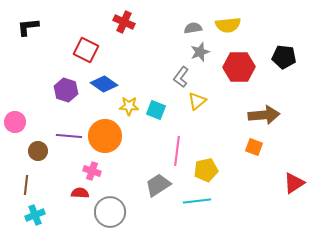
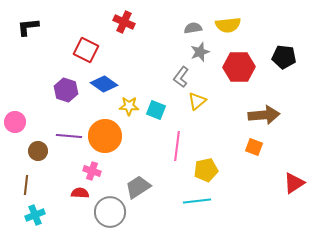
pink line: moved 5 px up
gray trapezoid: moved 20 px left, 2 px down
